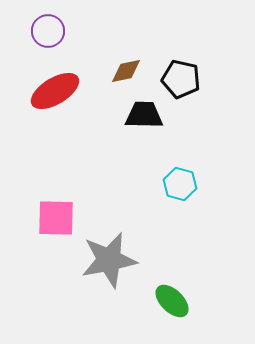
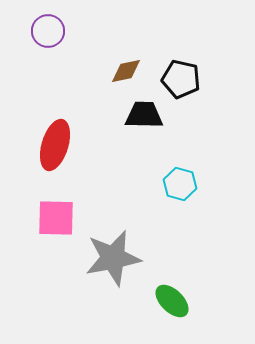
red ellipse: moved 54 px down; rotated 42 degrees counterclockwise
gray star: moved 4 px right, 2 px up
